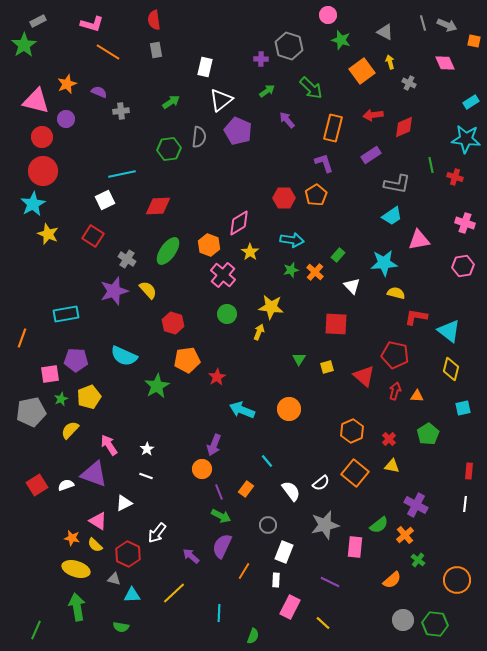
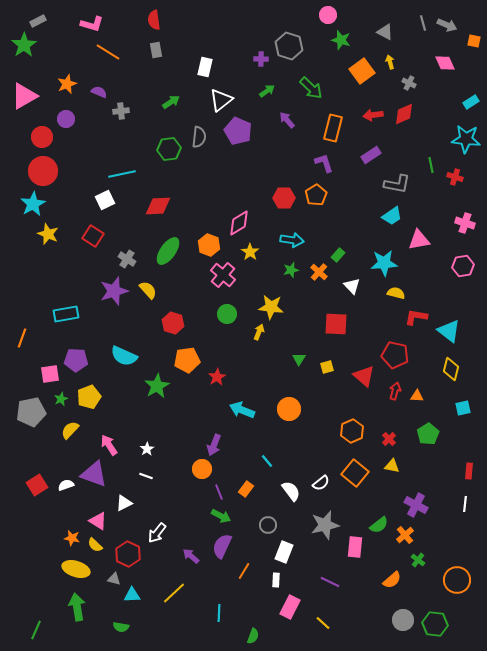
pink triangle at (36, 101): moved 12 px left, 5 px up; rotated 44 degrees counterclockwise
red diamond at (404, 127): moved 13 px up
orange cross at (315, 272): moved 4 px right
